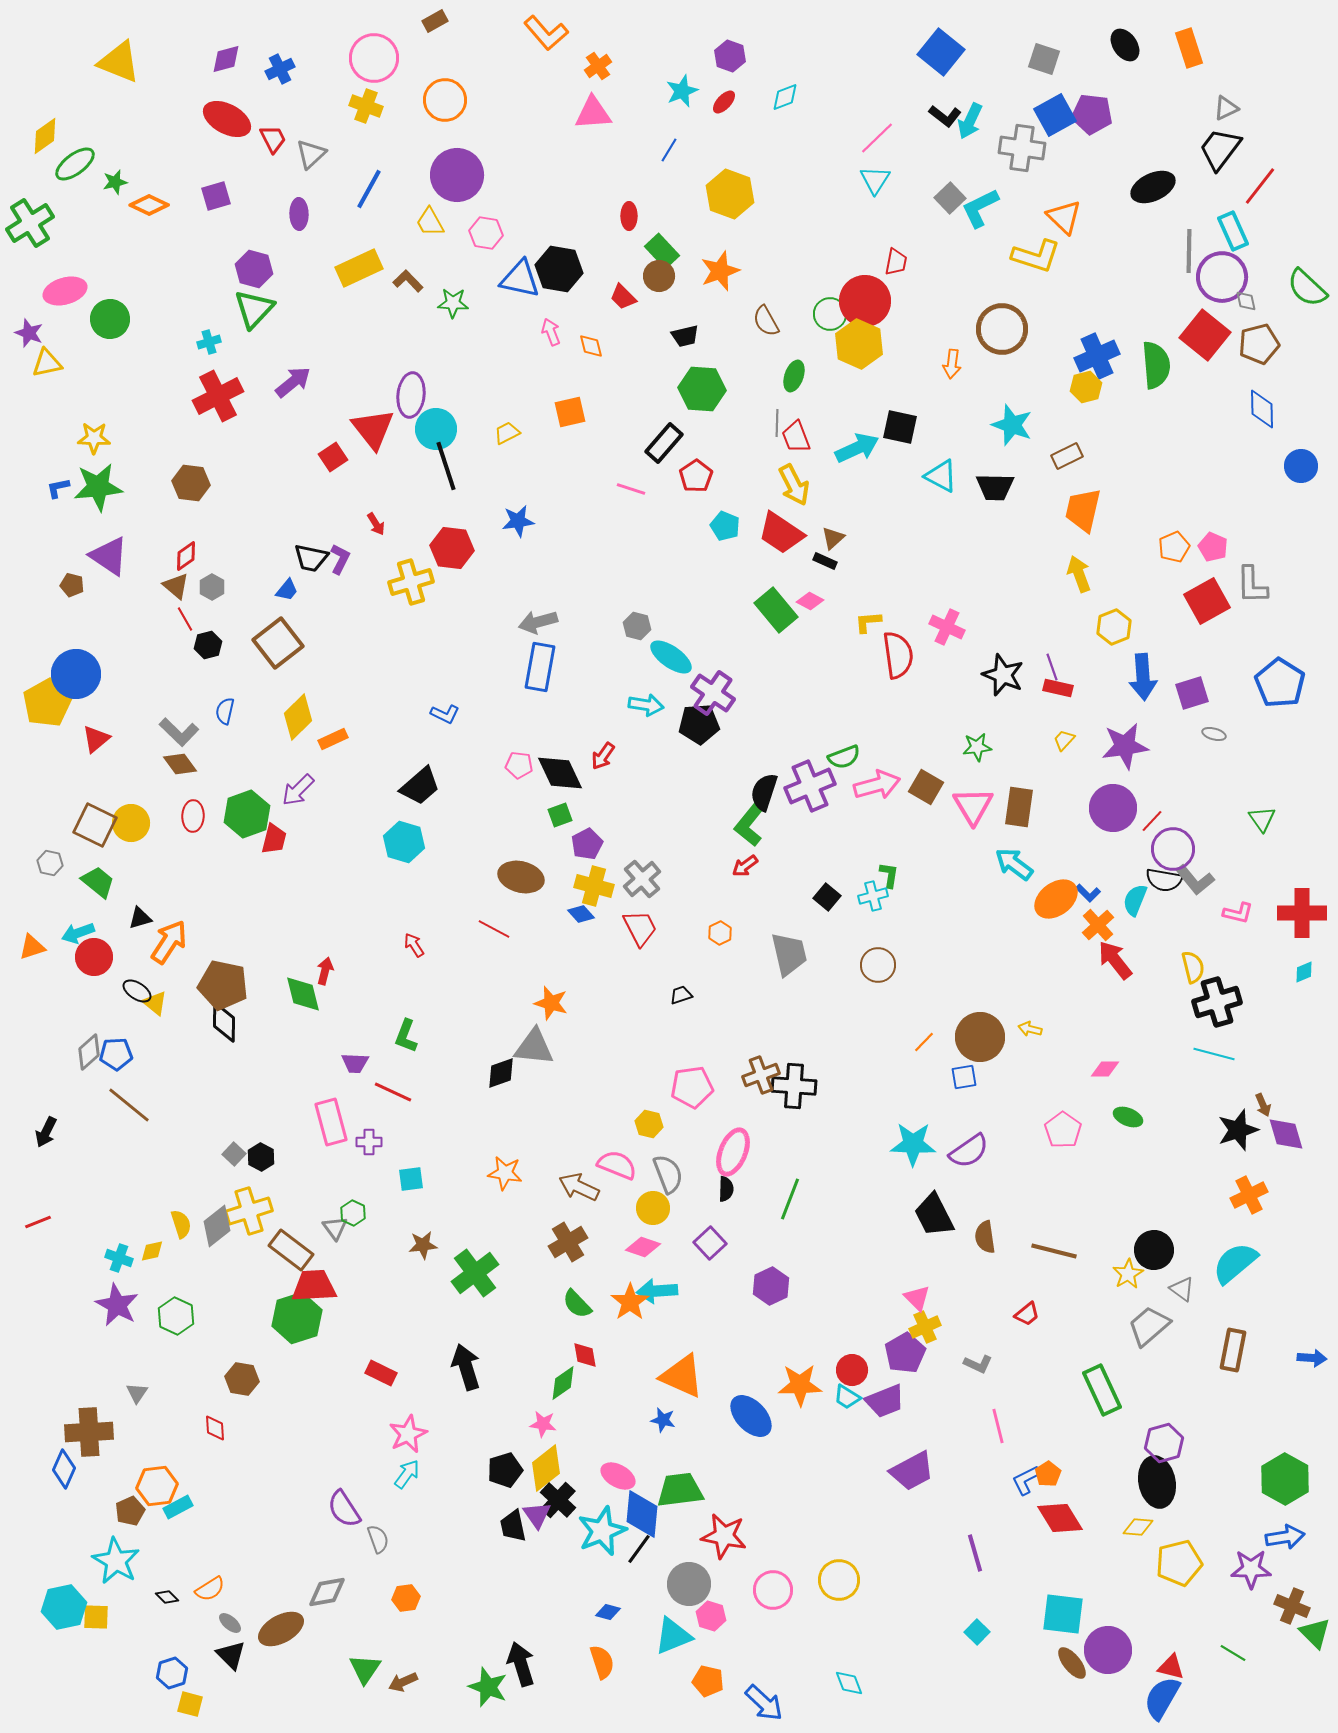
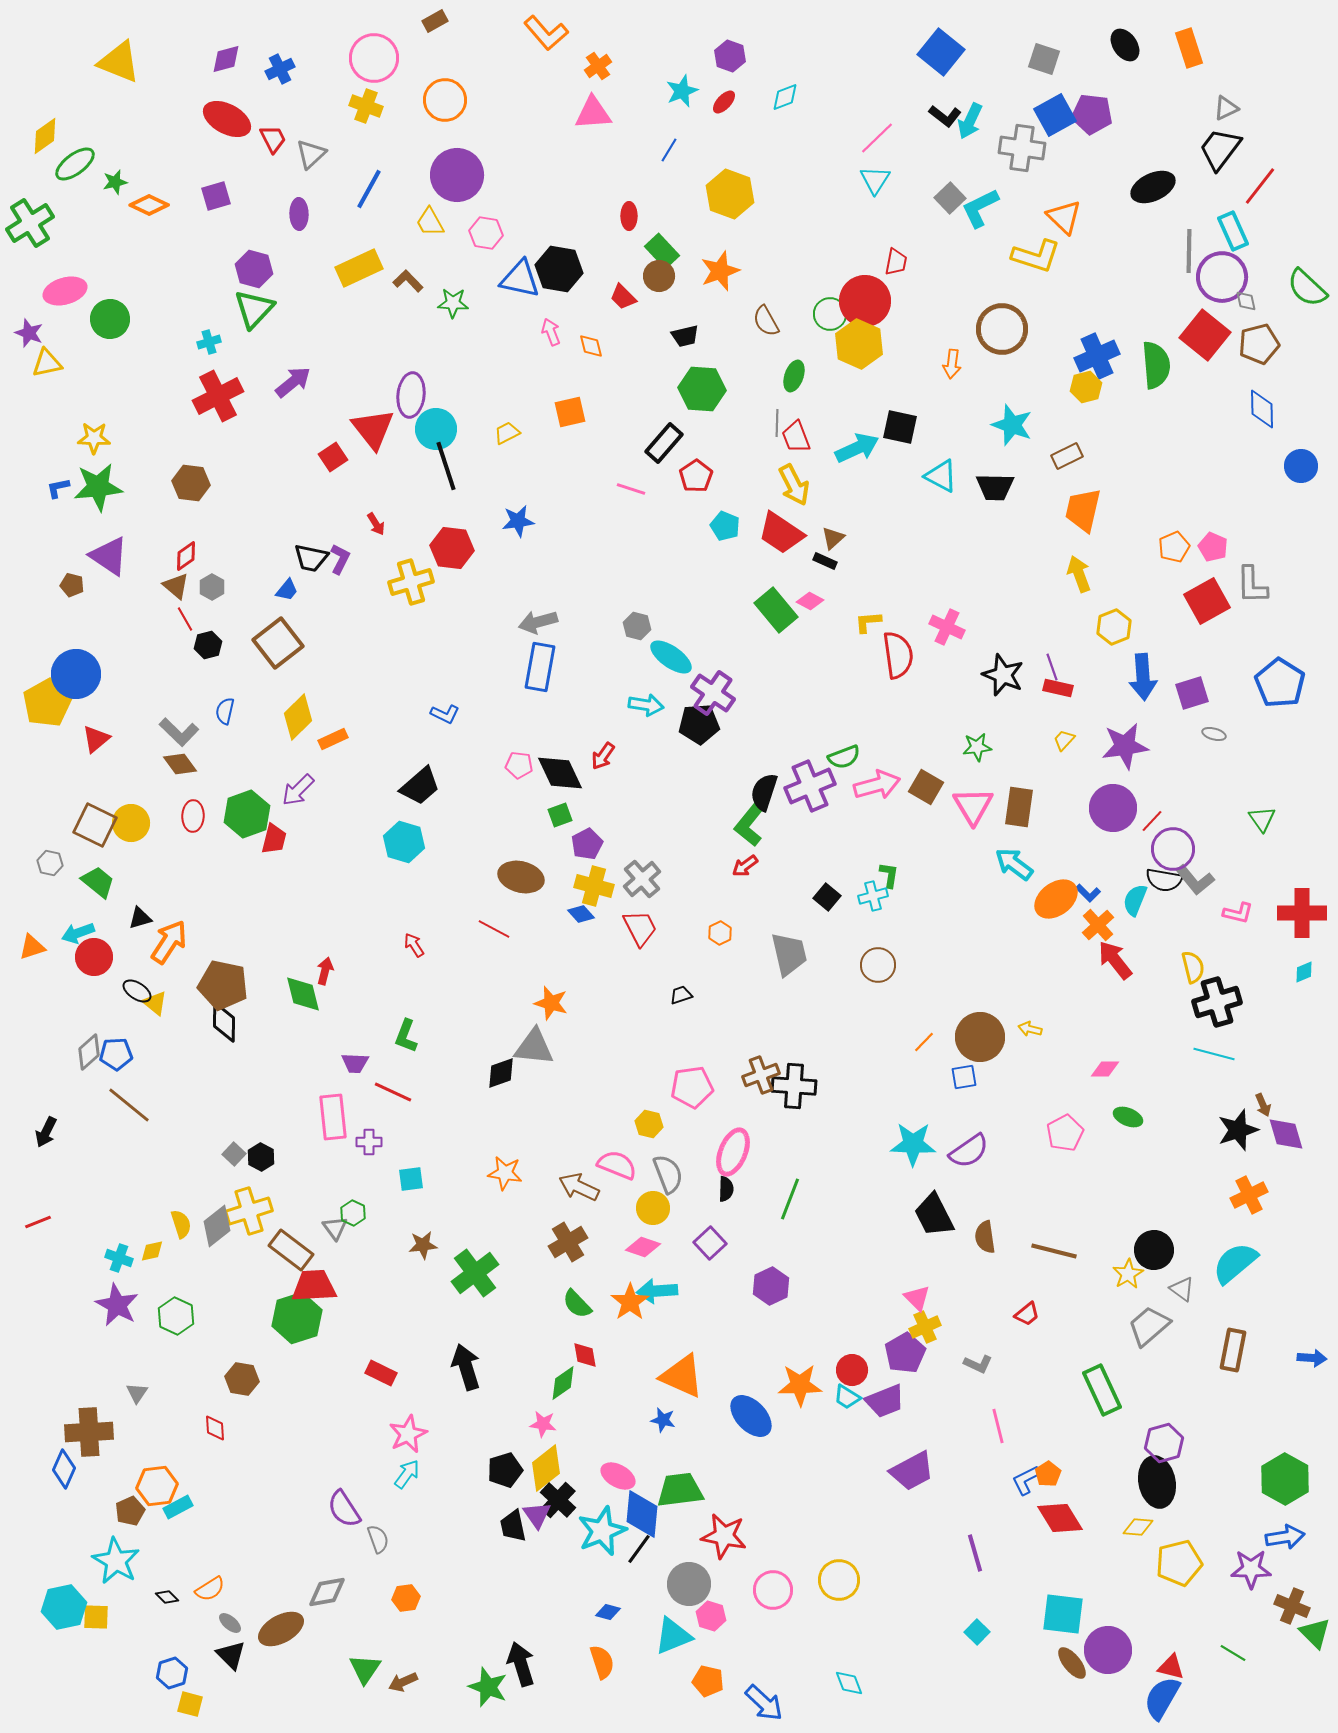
pink rectangle at (331, 1122): moved 2 px right, 5 px up; rotated 9 degrees clockwise
pink pentagon at (1063, 1130): moved 2 px right, 3 px down; rotated 9 degrees clockwise
